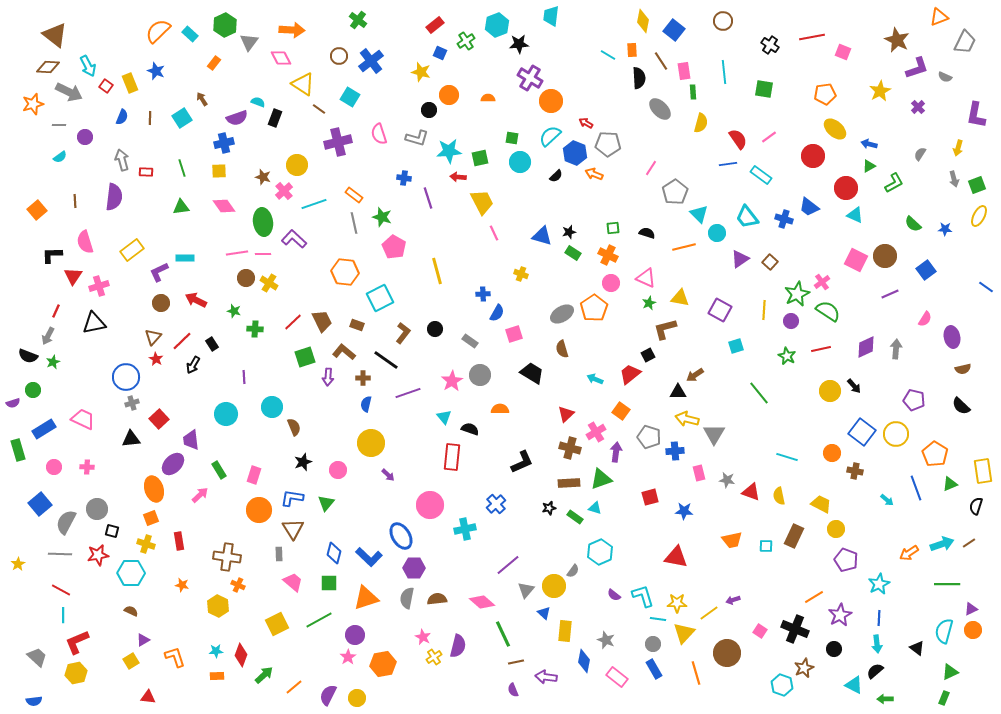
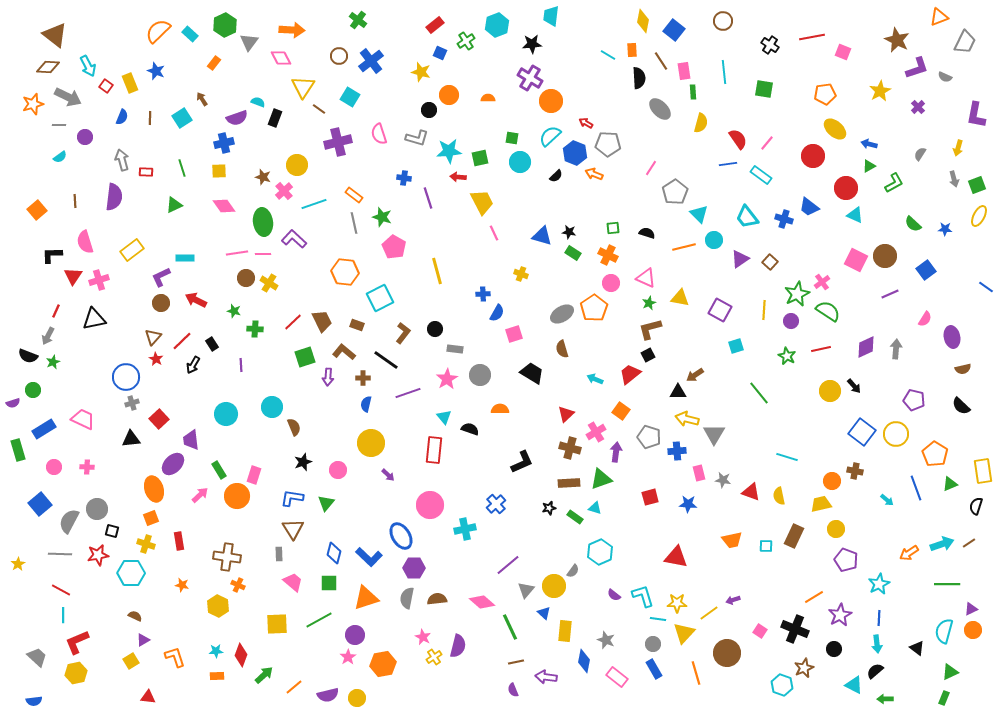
black star at (519, 44): moved 13 px right
yellow triangle at (303, 84): moved 3 px down; rotated 30 degrees clockwise
gray arrow at (69, 92): moved 1 px left, 5 px down
pink line at (769, 137): moved 2 px left, 6 px down; rotated 14 degrees counterclockwise
green triangle at (181, 207): moved 7 px left, 2 px up; rotated 18 degrees counterclockwise
black star at (569, 232): rotated 24 degrees clockwise
cyan circle at (717, 233): moved 3 px left, 7 px down
purple L-shape at (159, 272): moved 2 px right, 5 px down
pink cross at (99, 286): moved 6 px up
black triangle at (94, 323): moved 4 px up
brown L-shape at (665, 329): moved 15 px left
gray rectangle at (470, 341): moved 15 px left, 8 px down; rotated 28 degrees counterclockwise
purple line at (244, 377): moved 3 px left, 12 px up
pink star at (452, 381): moved 5 px left, 2 px up
blue cross at (675, 451): moved 2 px right
orange circle at (832, 453): moved 28 px down
red rectangle at (452, 457): moved 18 px left, 7 px up
gray star at (727, 480): moved 4 px left
yellow trapezoid at (821, 504): rotated 40 degrees counterclockwise
orange circle at (259, 510): moved 22 px left, 14 px up
blue star at (684, 511): moved 4 px right, 7 px up
gray semicircle at (66, 522): moved 3 px right, 1 px up
brown semicircle at (131, 611): moved 4 px right, 5 px down
yellow square at (277, 624): rotated 25 degrees clockwise
green line at (503, 634): moved 7 px right, 7 px up
purple semicircle at (328, 695): rotated 130 degrees counterclockwise
